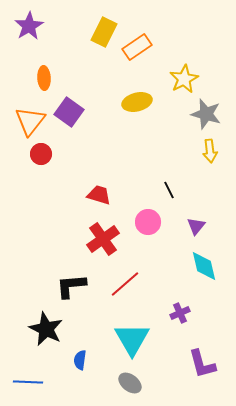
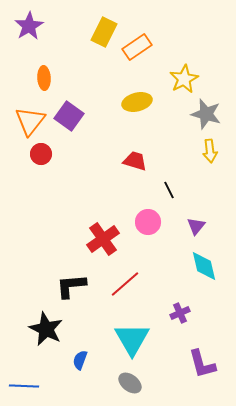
purple square: moved 4 px down
red trapezoid: moved 36 px right, 34 px up
blue semicircle: rotated 12 degrees clockwise
blue line: moved 4 px left, 4 px down
